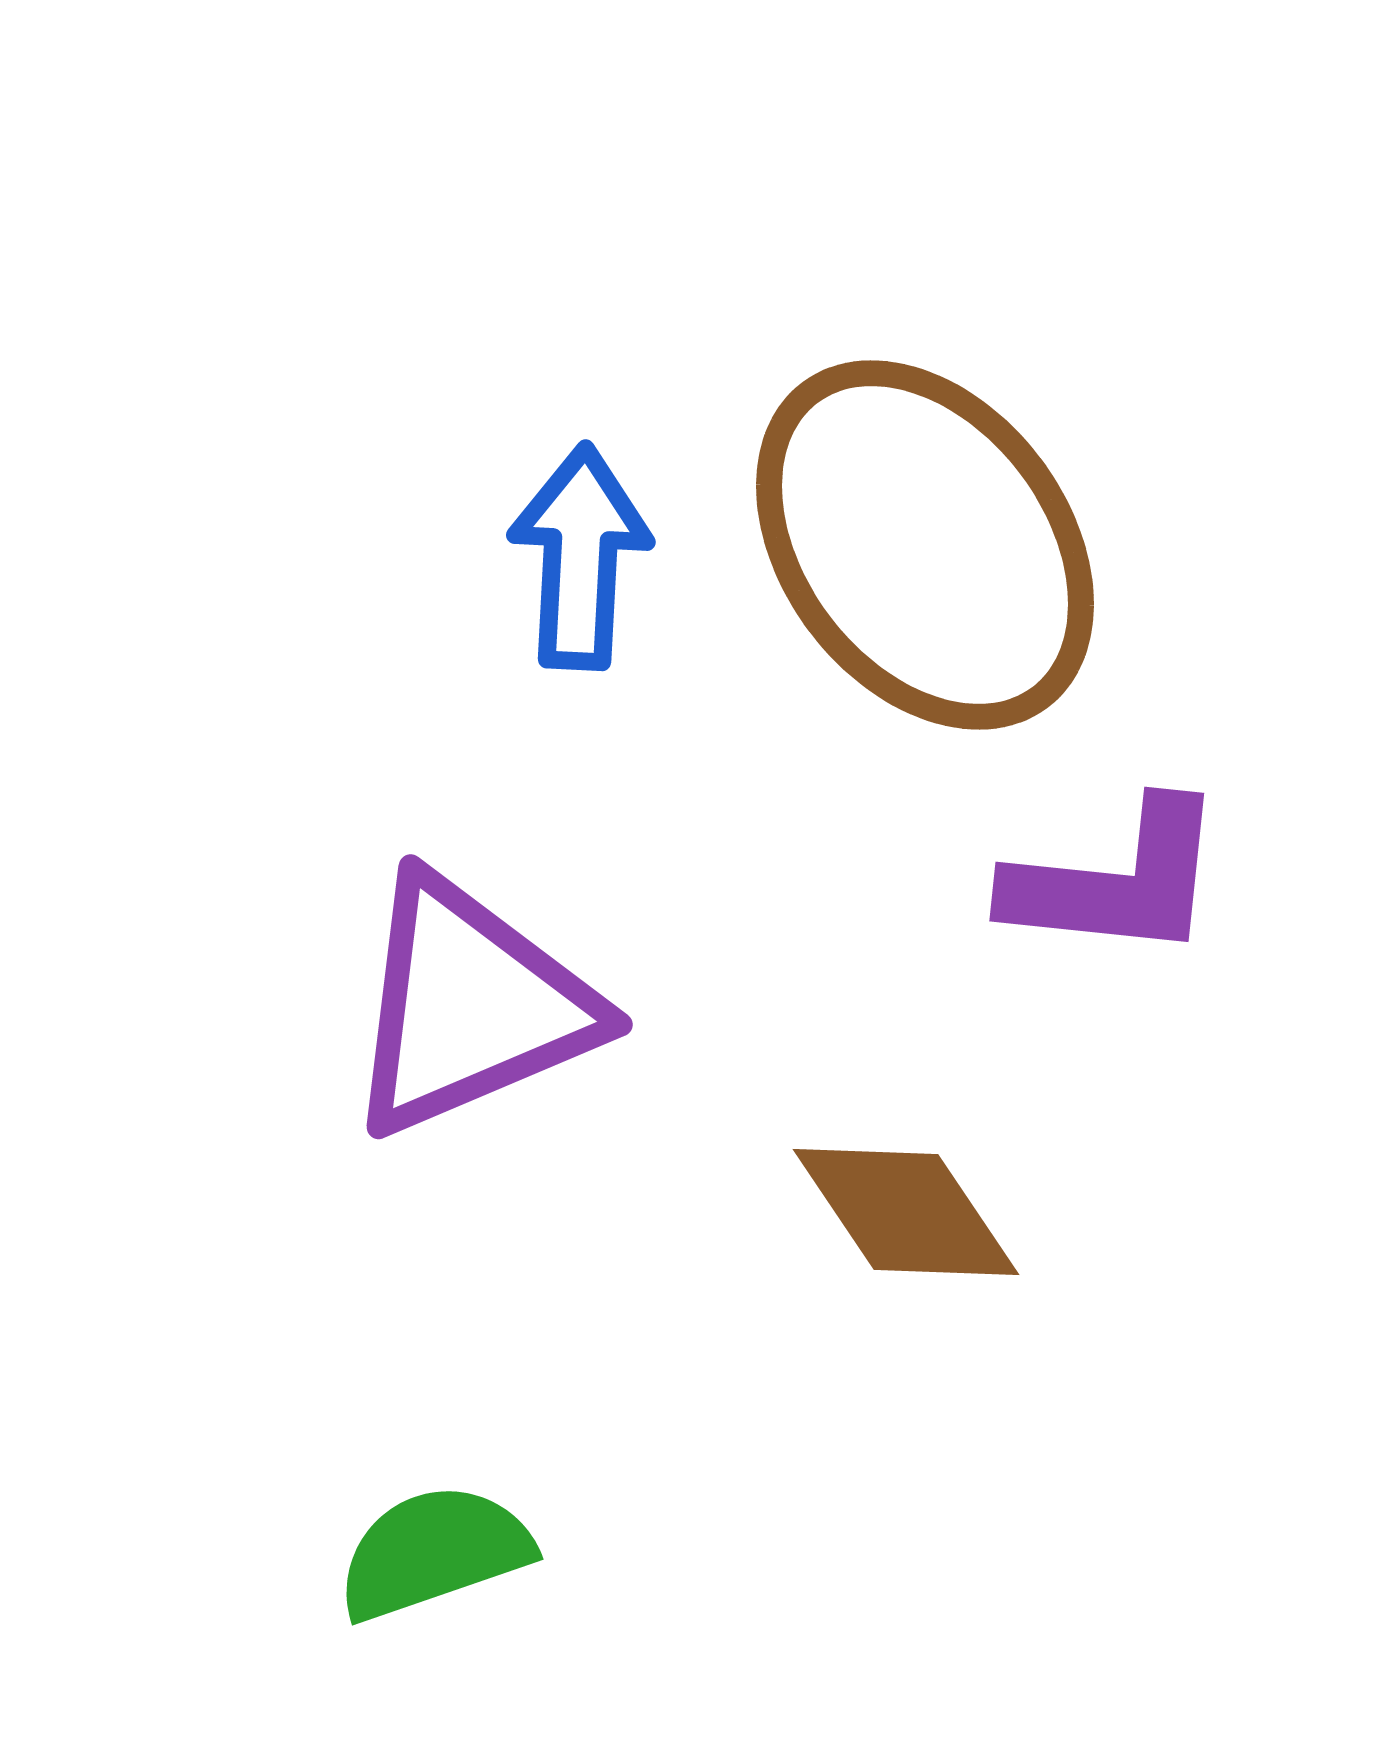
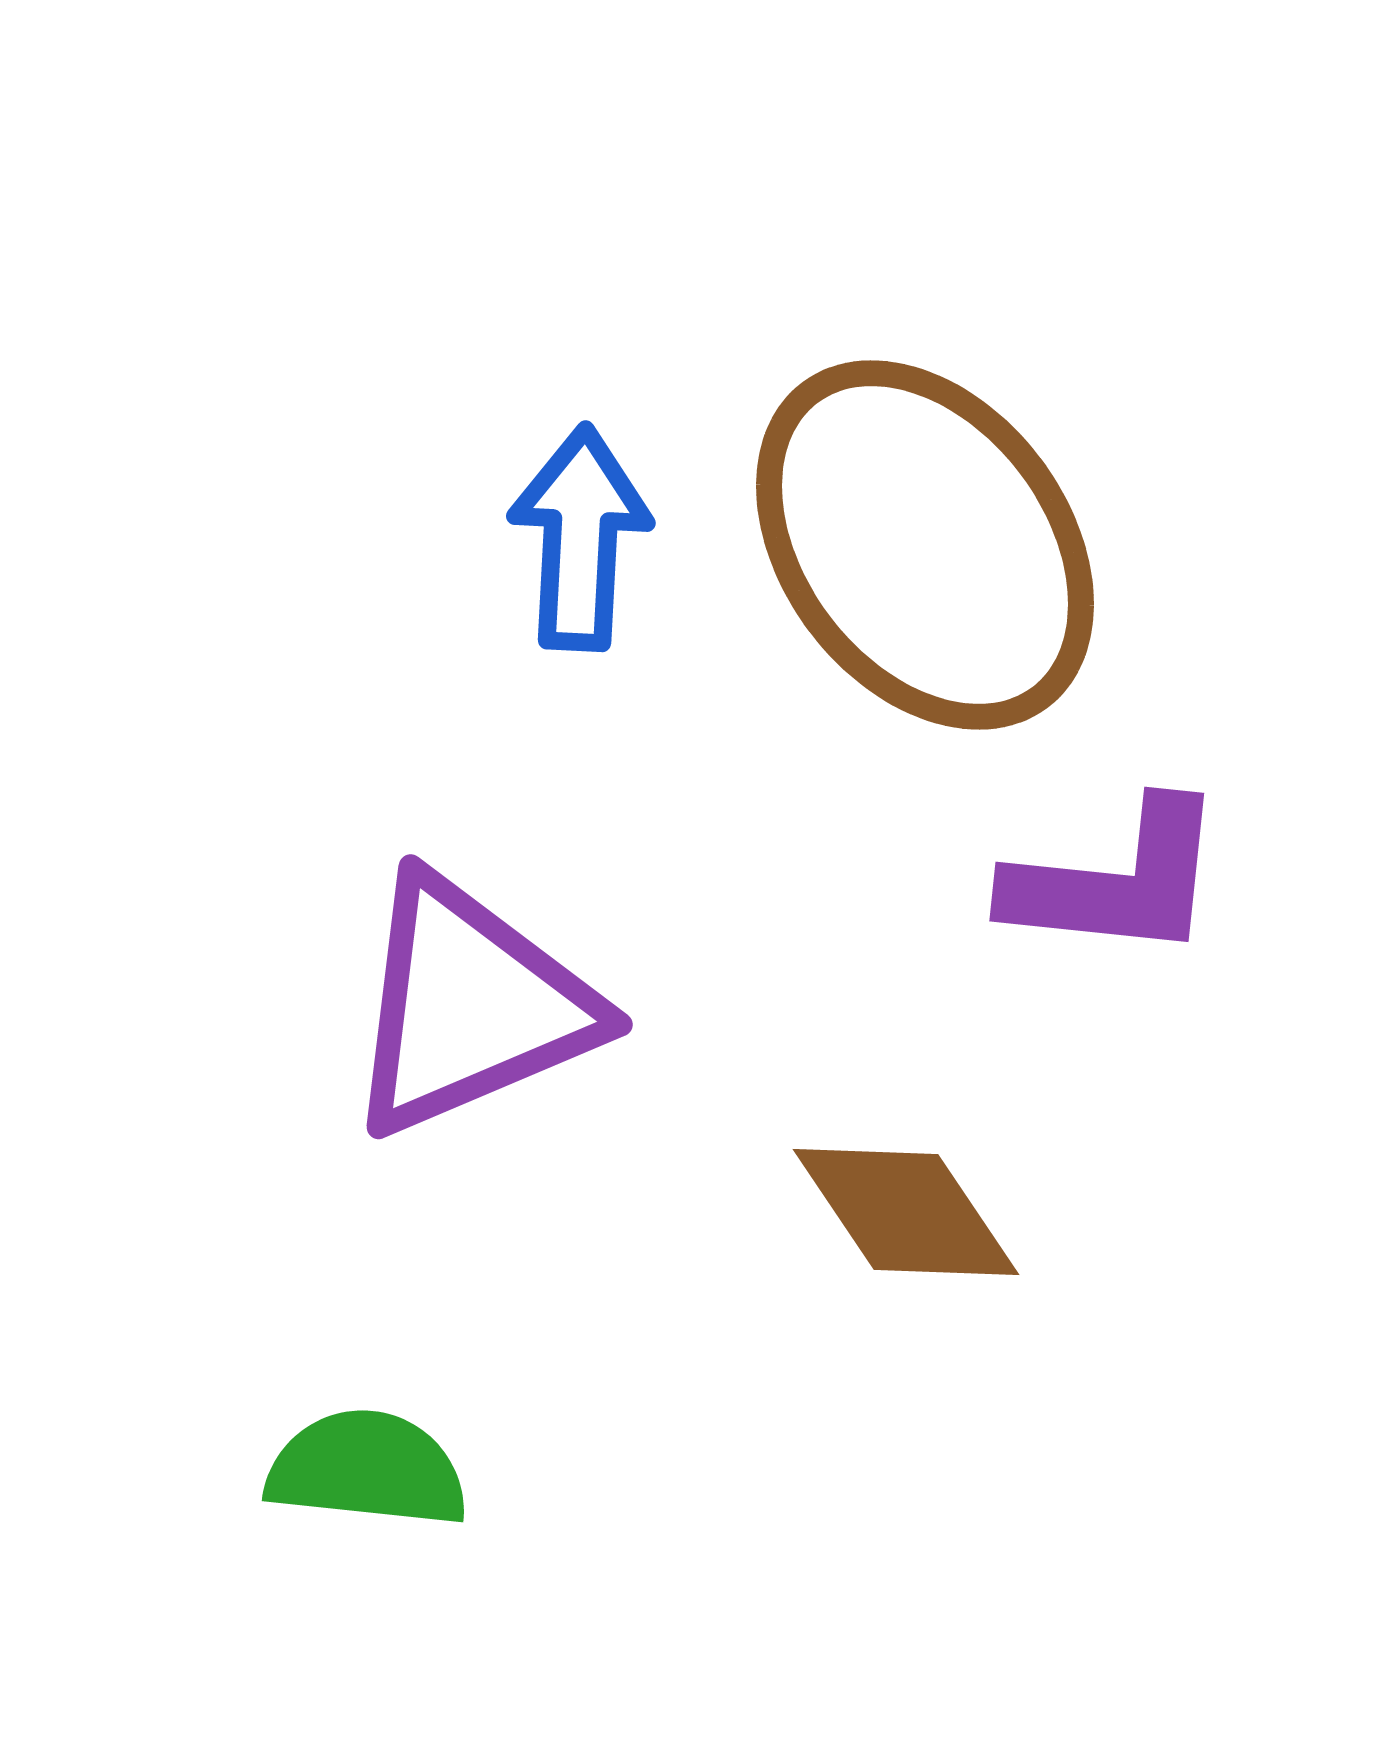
blue arrow: moved 19 px up
green semicircle: moved 67 px left, 83 px up; rotated 25 degrees clockwise
